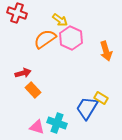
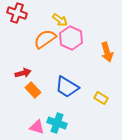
orange arrow: moved 1 px right, 1 px down
blue trapezoid: moved 20 px left, 21 px up; rotated 90 degrees counterclockwise
